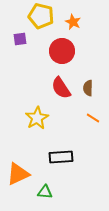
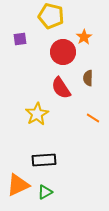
yellow pentagon: moved 10 px right
orange star: moved 11 px right, 15 px down; rotated 14 degrees clockwise
red circle: moved 1 px right, 1 px down
brown semicircle: moved 10 px up
yellow star: moved 4 px up
black rectangle: moved 17 px left, 3 px down
orange triangle: moved 11 px down
green triangle: rotated 35 degrees counterclockwise
